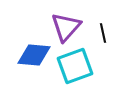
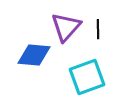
black line: moved 5 px left, 4 px up; rotated 12 degrees clockwise
cyan square: moved 12 px right, 11 px down
